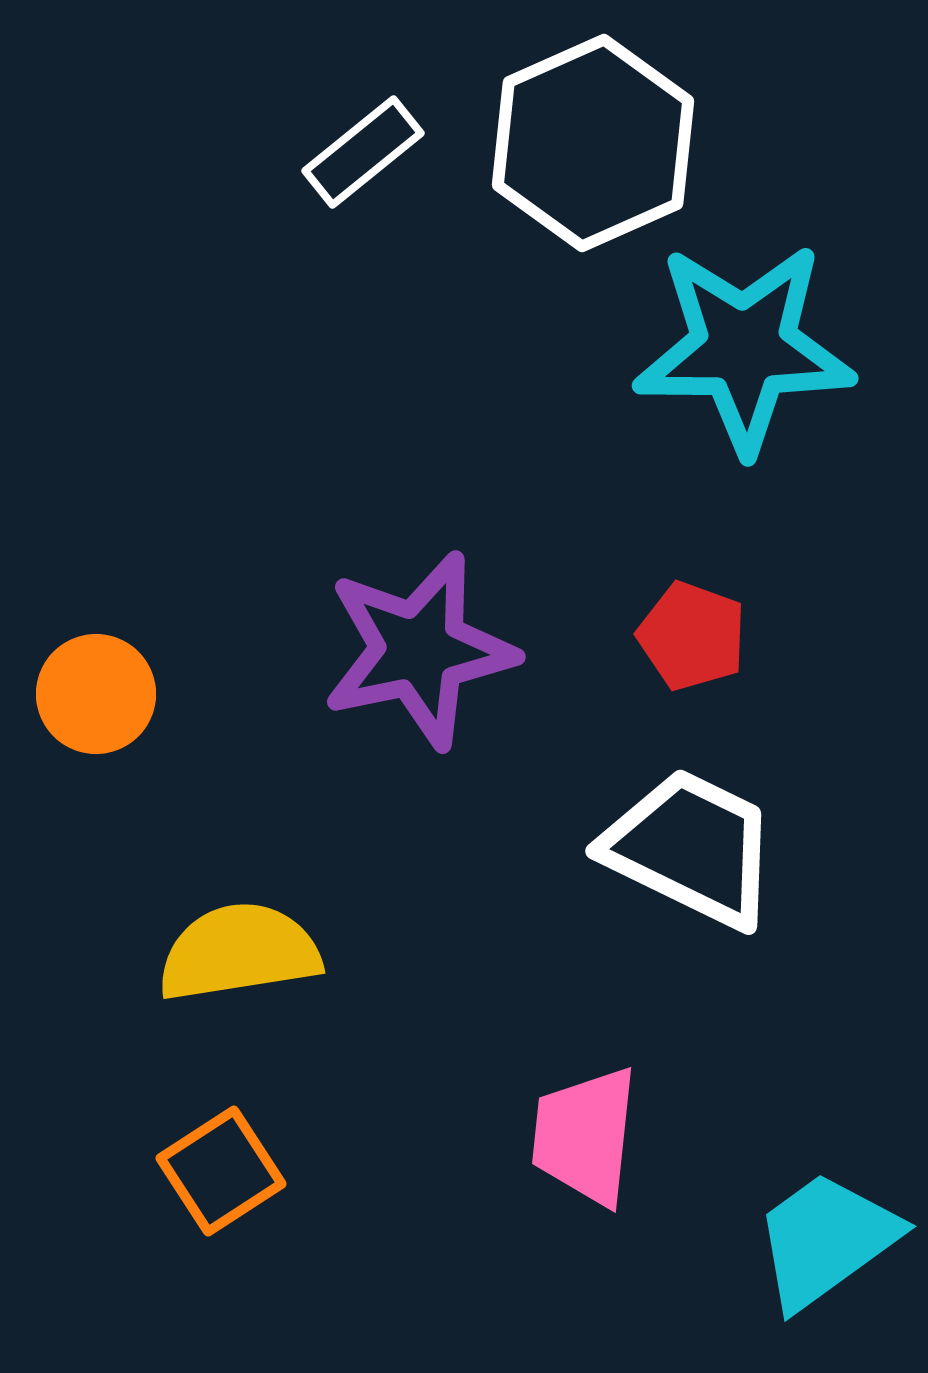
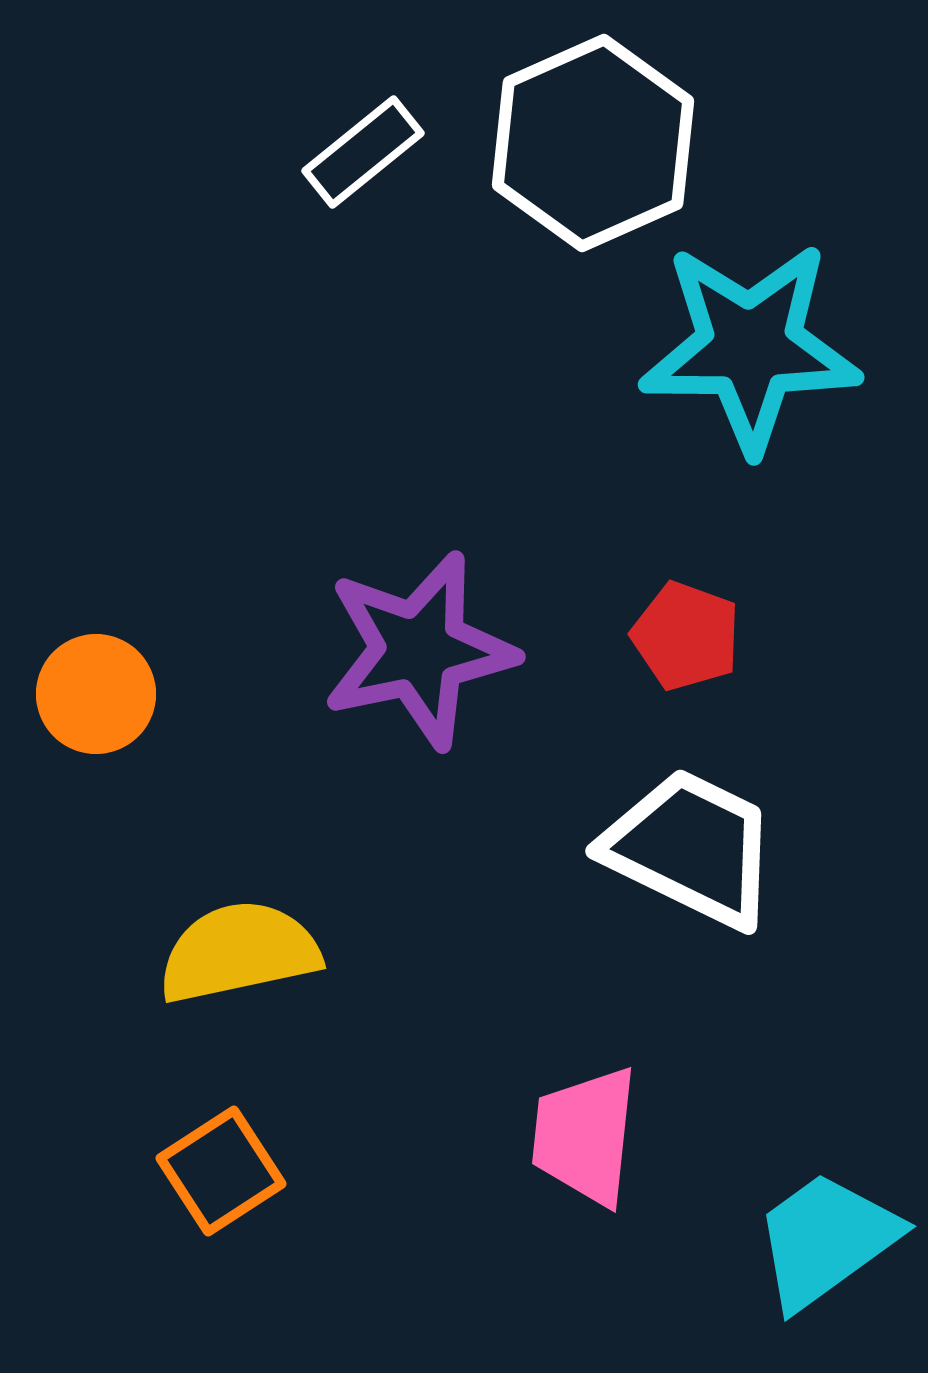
cyan star: moved 6 px right, 1 px up
red pentagon: moved 6 px left
yellow semicircle: rotated 3 degrees counterclockwise
